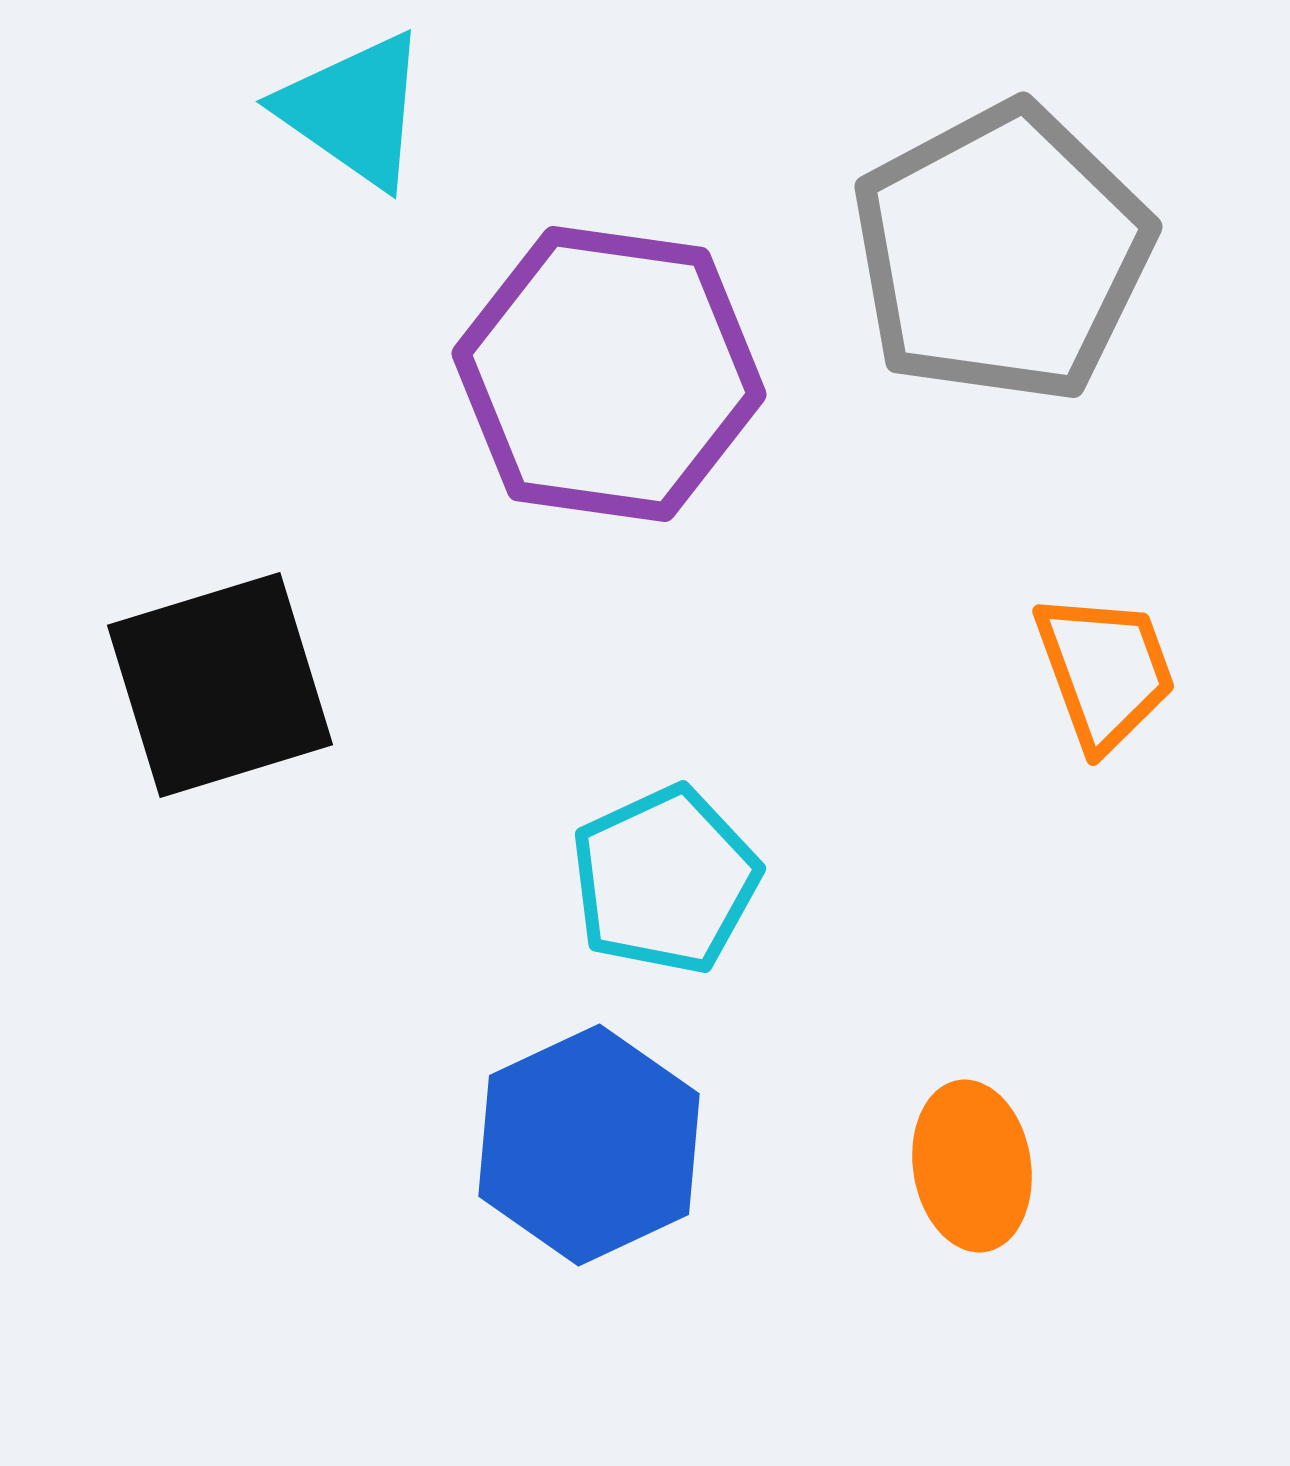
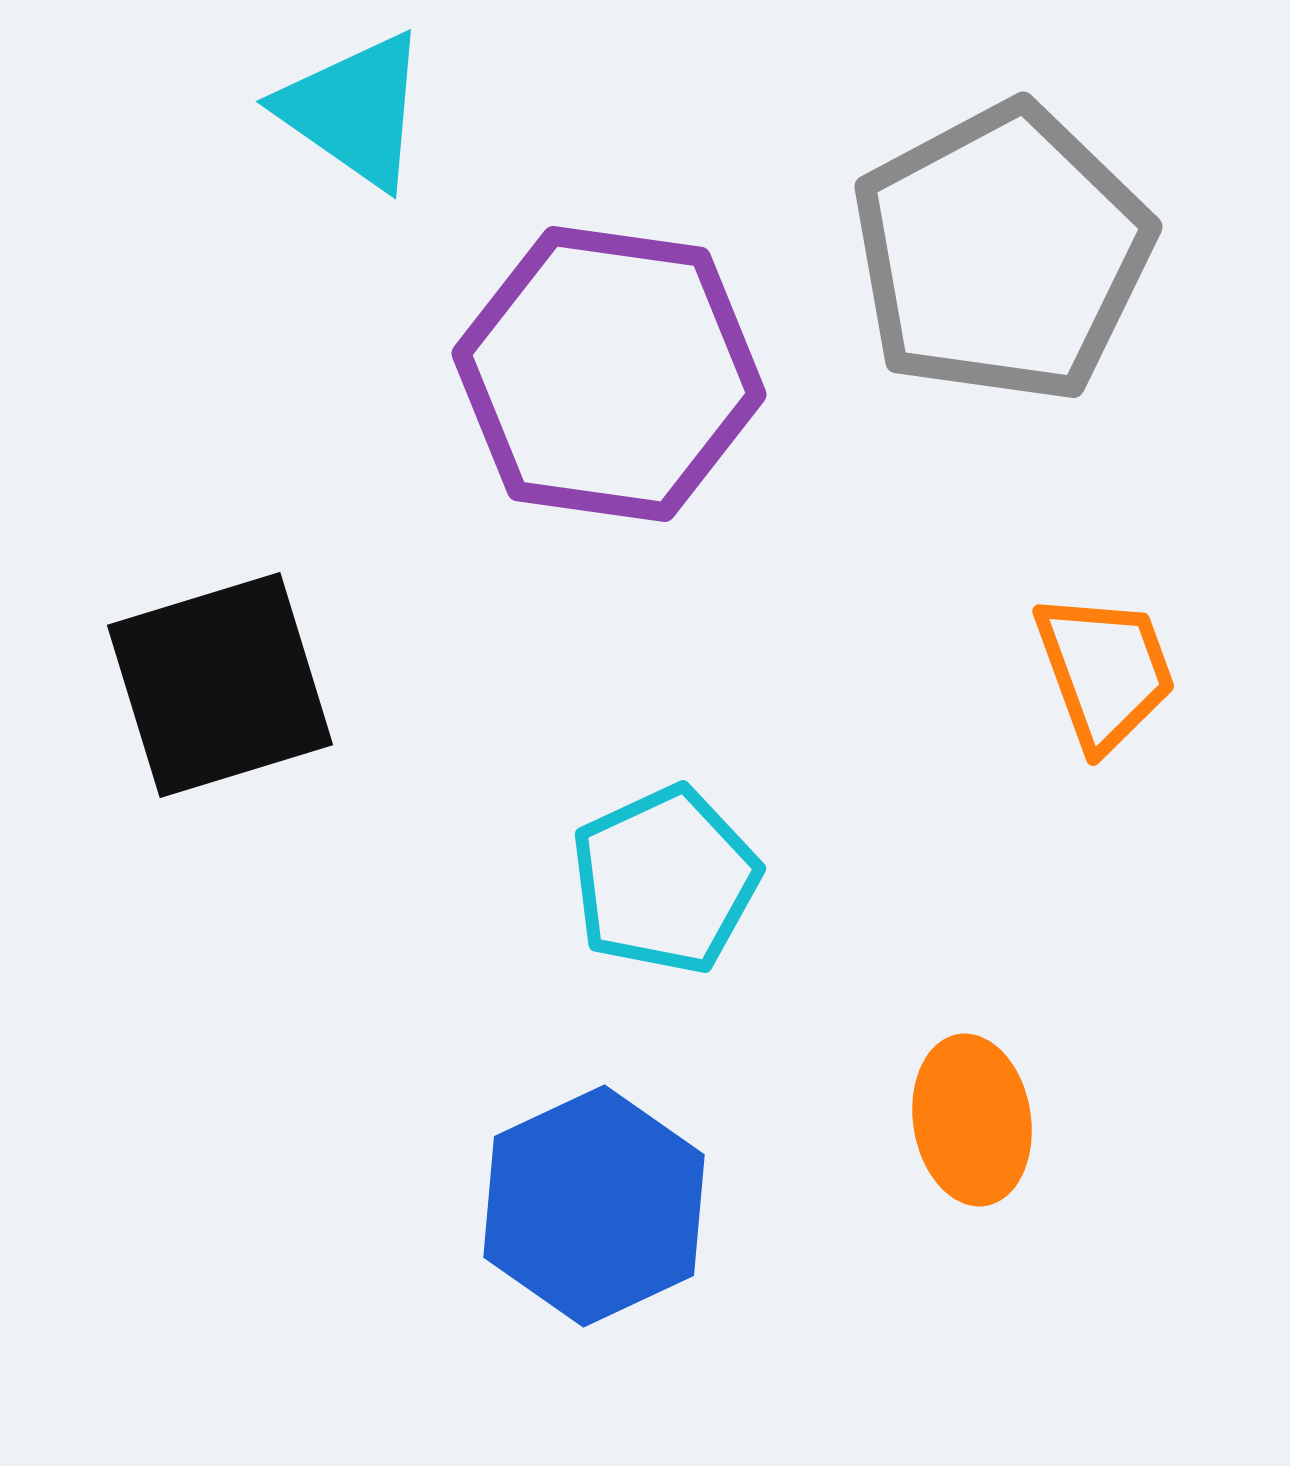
blue hexagon: moved 5 px right, 61 px down
orange ellipse: moved 46 px up
